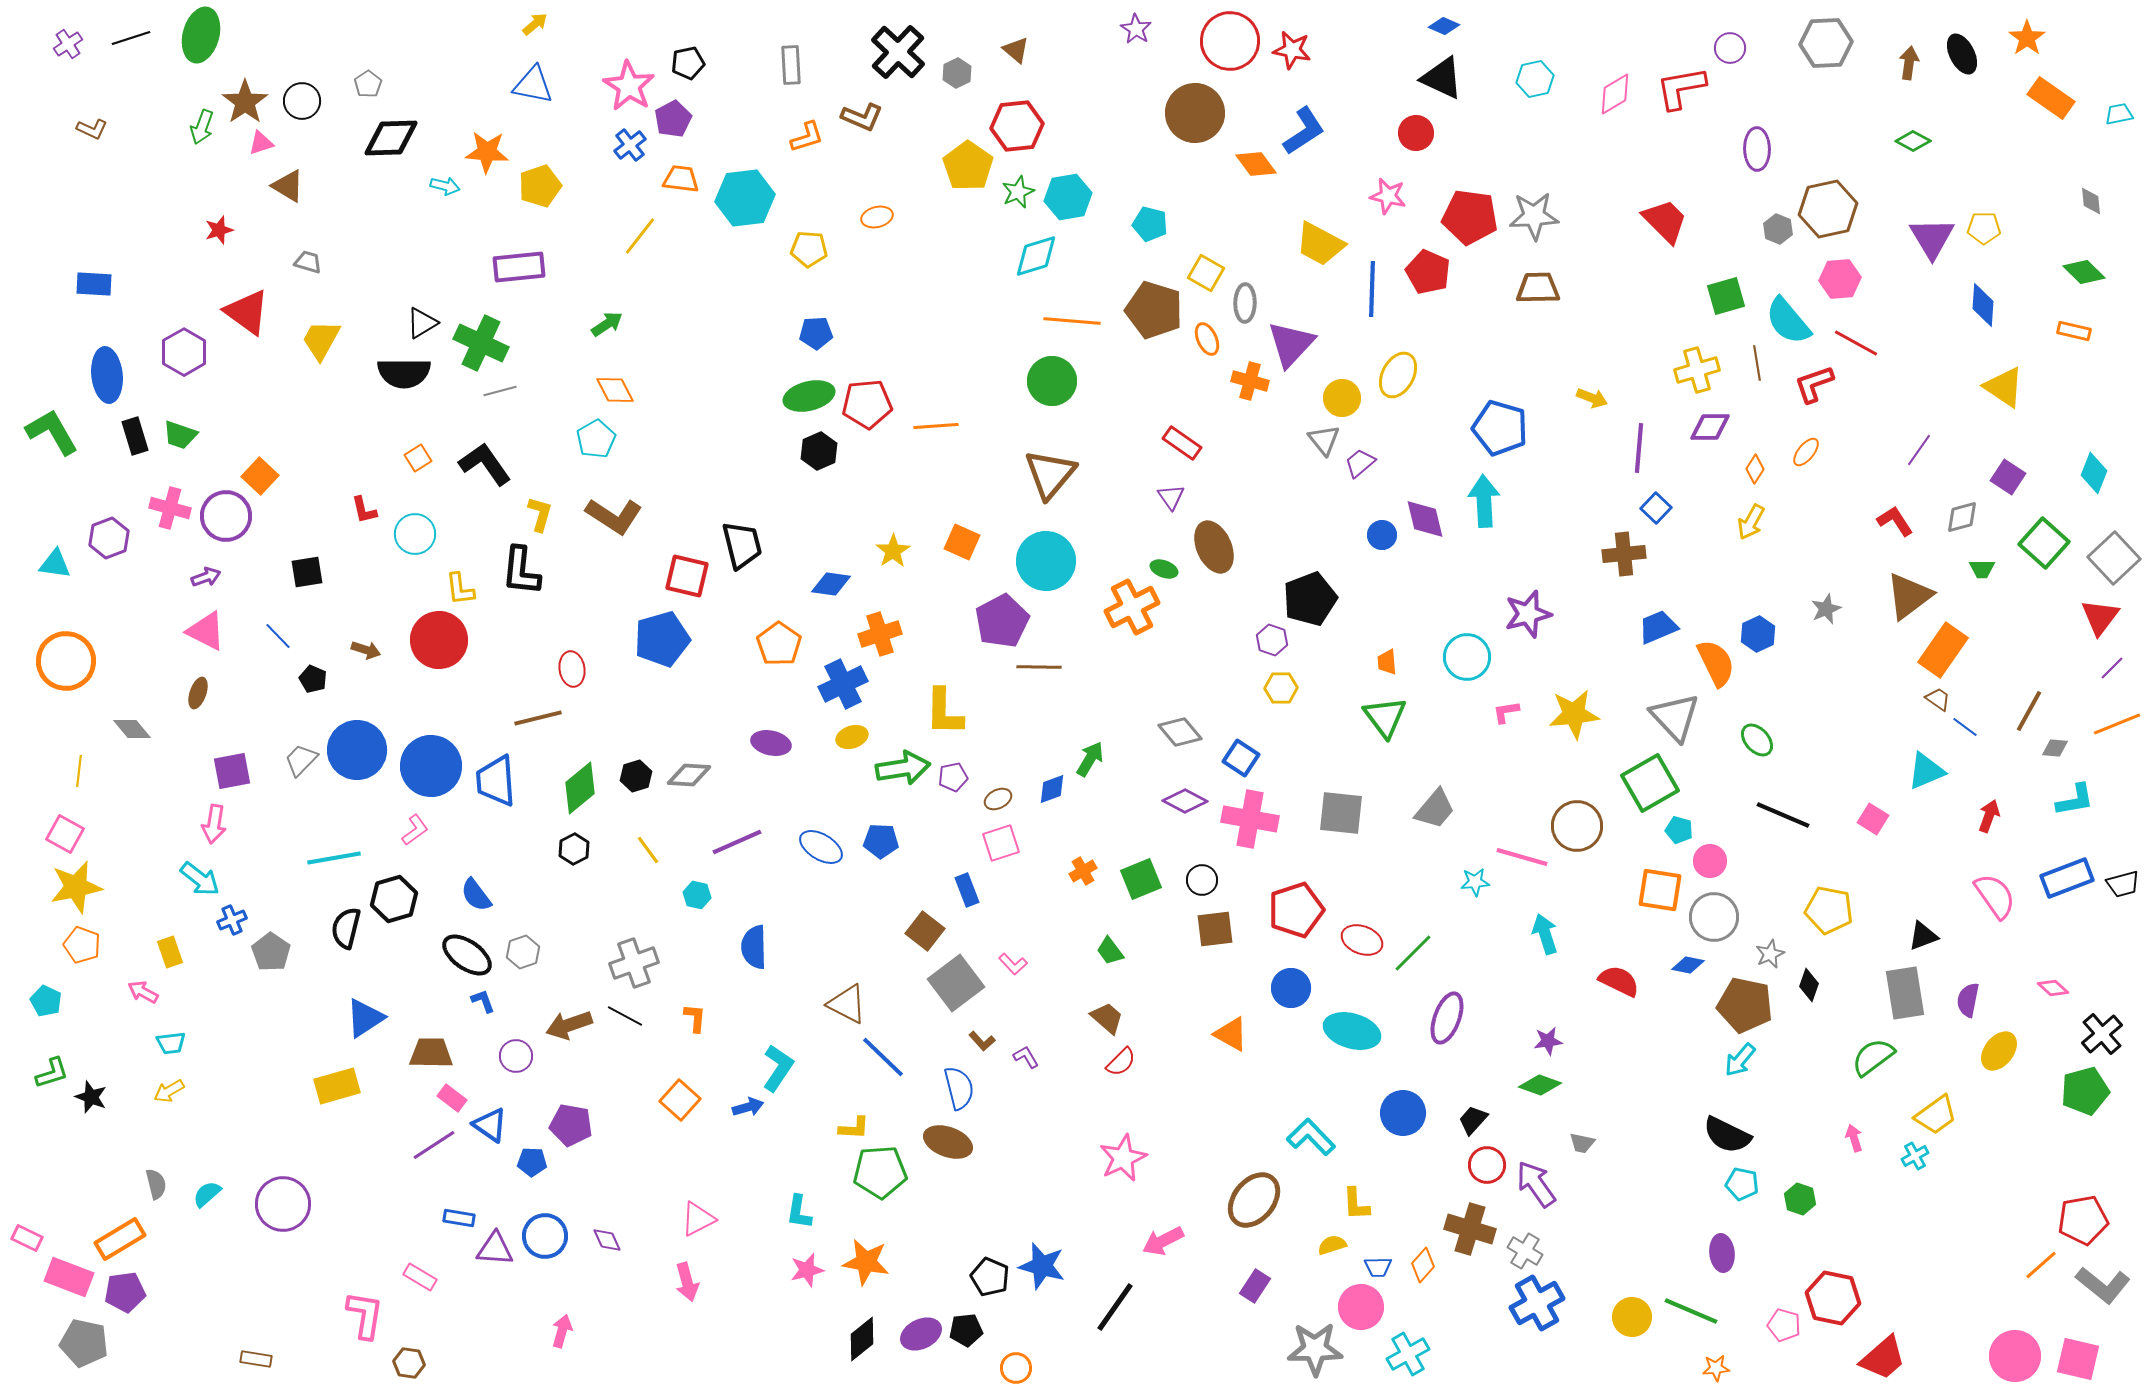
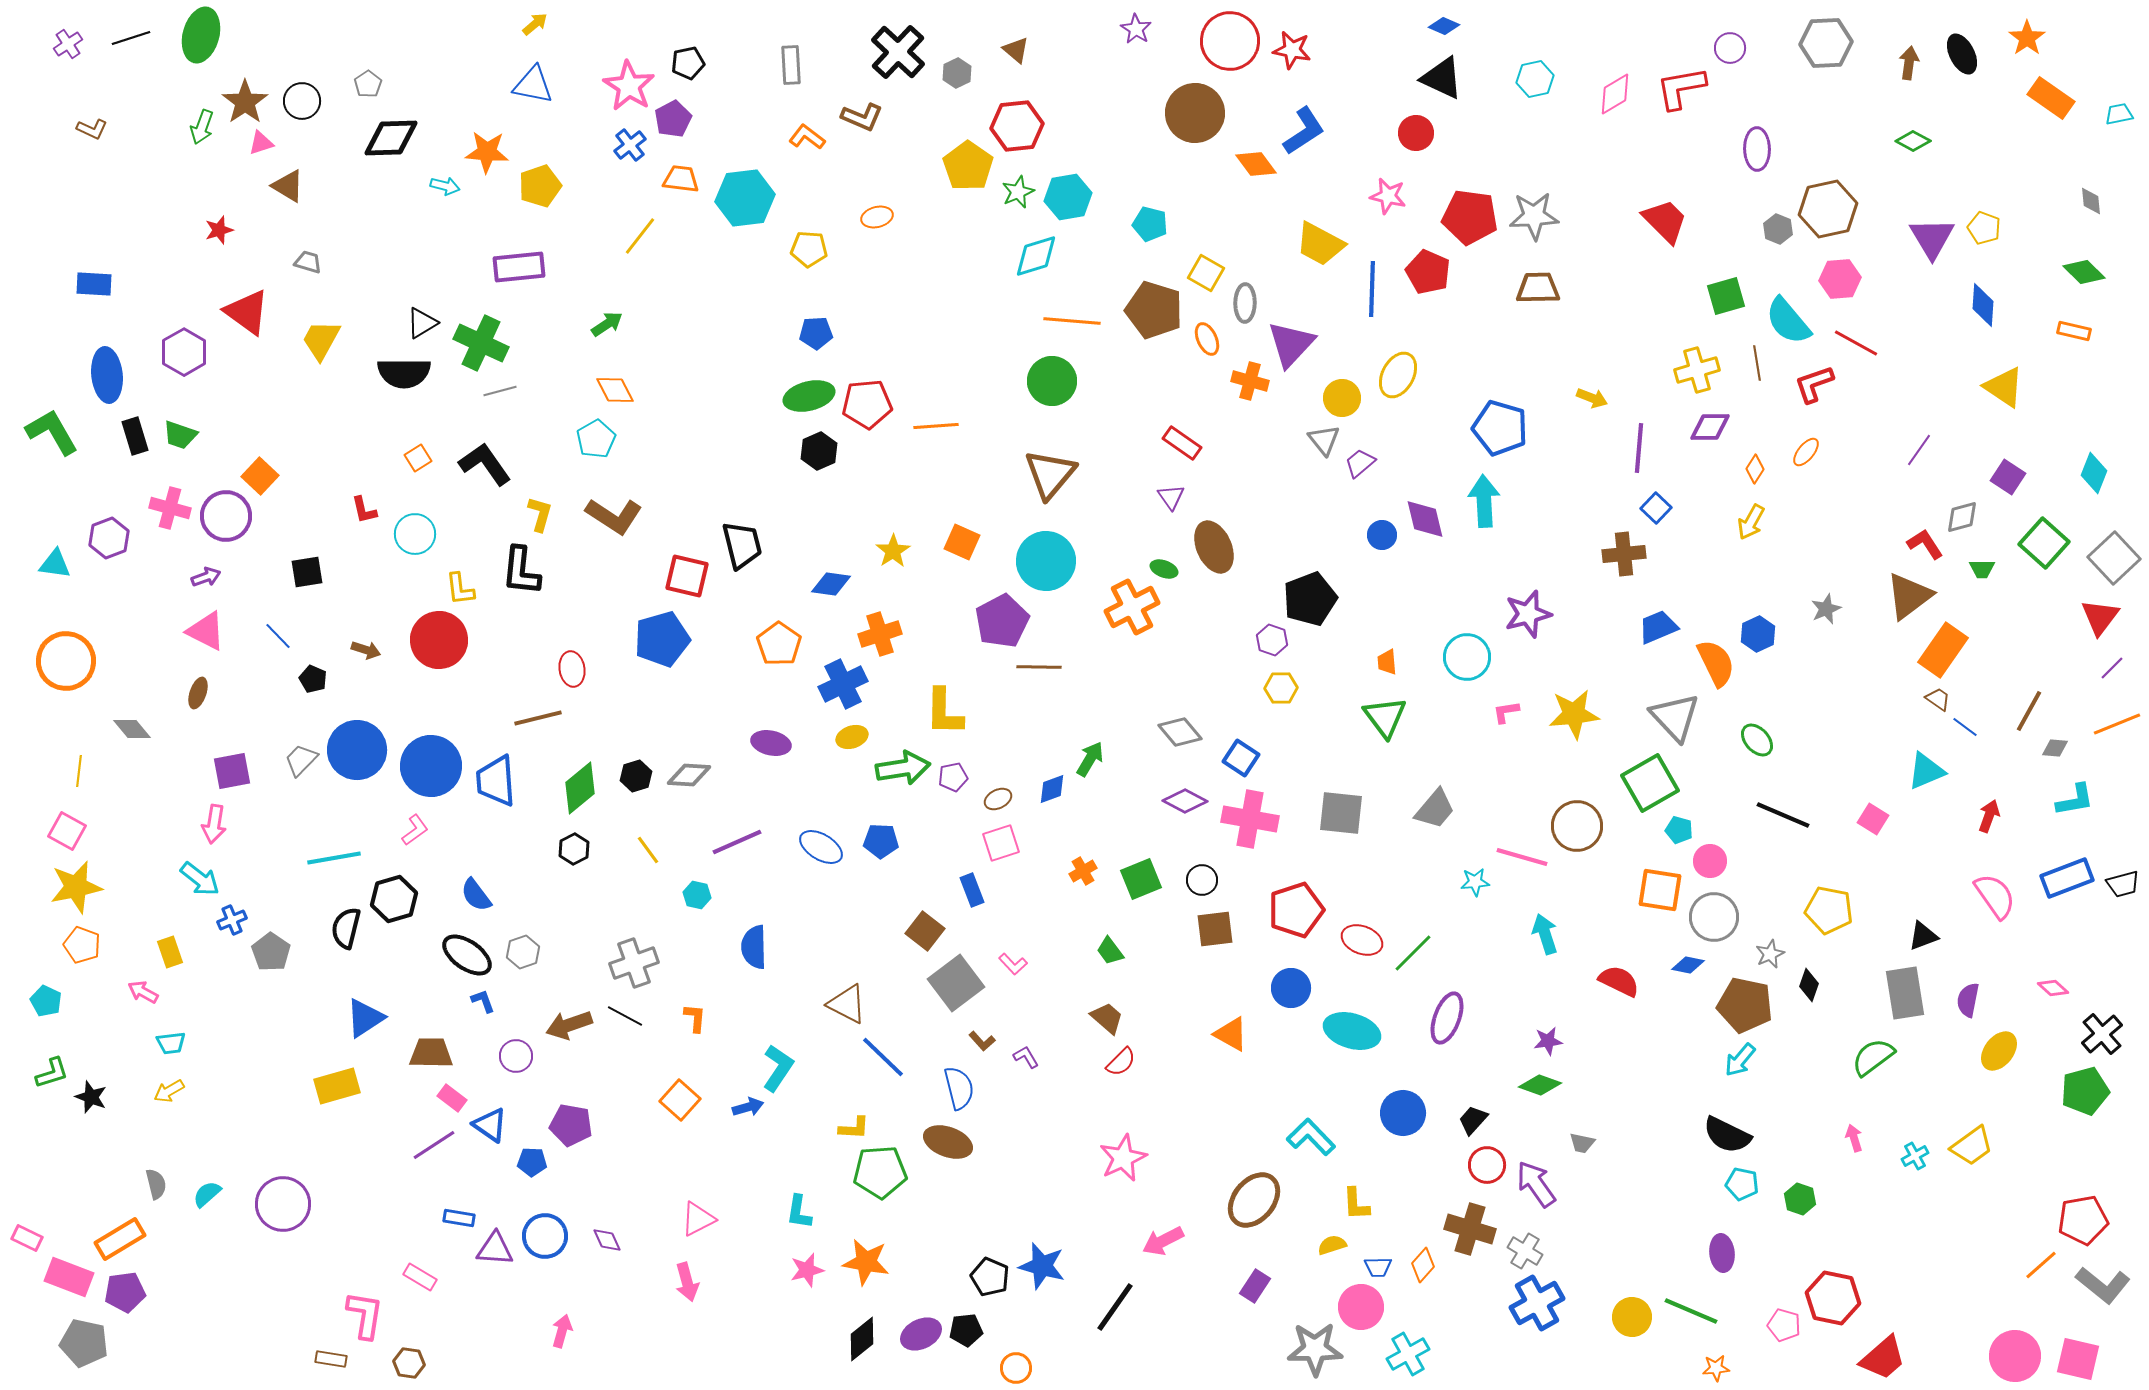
orange L-shape at (807, 137): rotated 126 degrees counterclockwise
yellow pentagon at (1984, 228): rotated 20 degrees clockwise
red L-shape at (1895, 521): moved 30 px right, 23 px down
pink square at (65, 834): moved 2 px right, 3 px up
blue rectangle at (967, 890): moved 5 px right
yellow trapezoid at (1936, 1115): moved 36 px right, 31 px down
brown rectangle at (256, 1359): moved 75 px right
